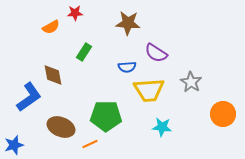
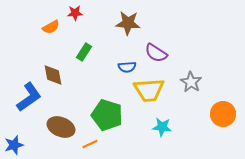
green pentagon: moved 1 px right, 1 px up; rotated 16 degrees clockwise
